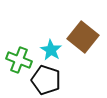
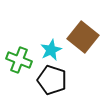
cyan star: rotated 15 degrees clockwise
black pentagon: moved 6 px right
